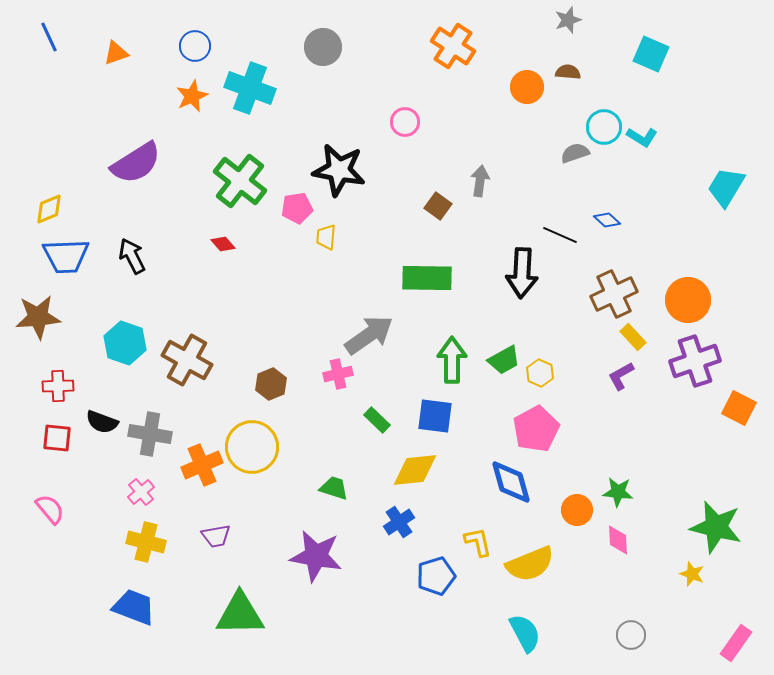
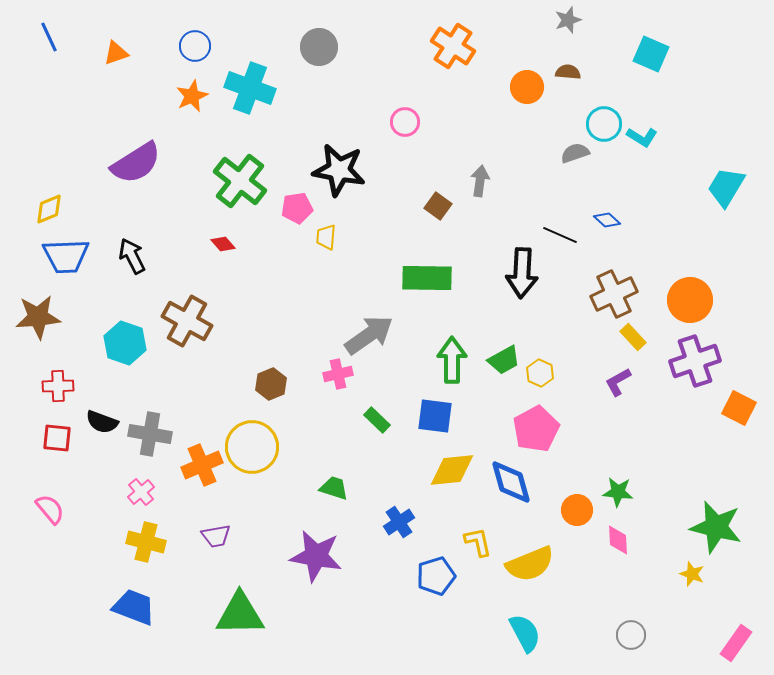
gray circle at (323, 47): moved 4 px left
cyan circle at (604, 127): moved 3 px up
orange circle at (688, 300): moved 2 px right
brown cross at (187, 360): moved 39 px up
purple L-shape at (621, 376): moved 3 px left, 6 px down
yellow diamond at (415, 470): moved 37 px right
